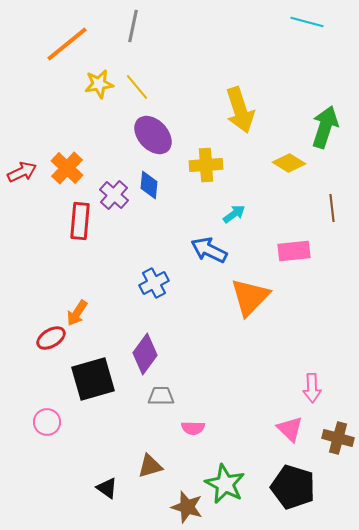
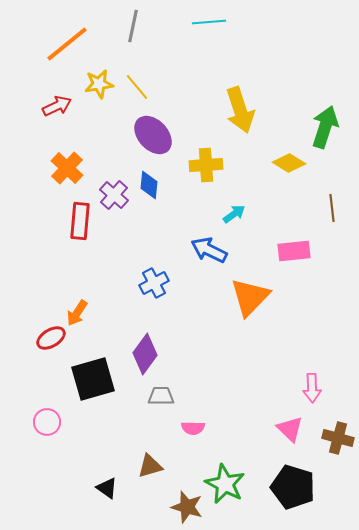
cyan line: moved 98 px left; rotated 20 degrees counterclockwise
red arrow: moved 35 px right, 66 px up
